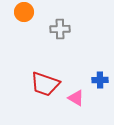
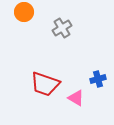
gray cross: moved 2 px right, 1 px up; rotated 30 degrees counterclockwise
blue cross: moved 2 px left, 1 px up; rotated 14 degrees counterclockwise
